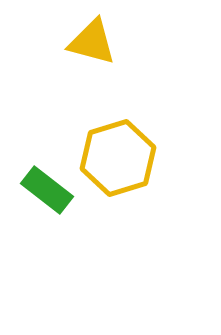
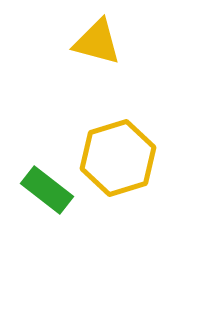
yellow triangle: moved 5 px right
